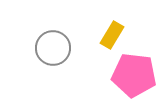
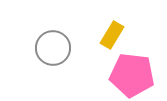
pink pentagon: moved 2 px left
